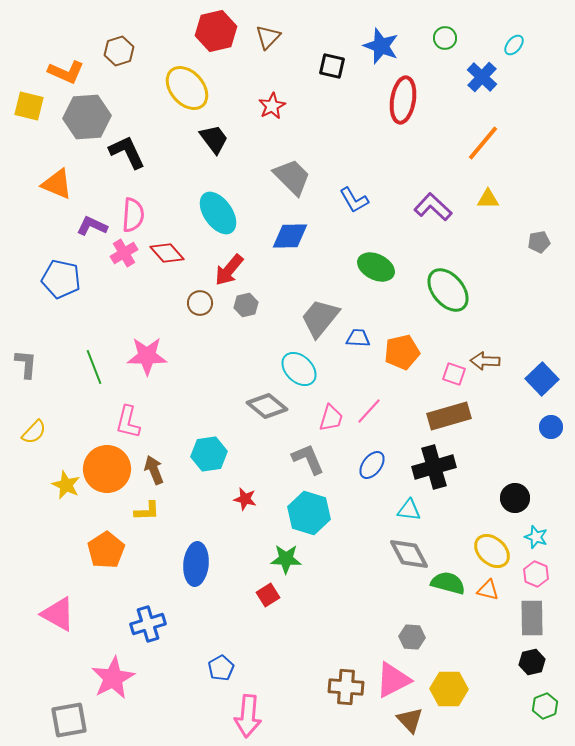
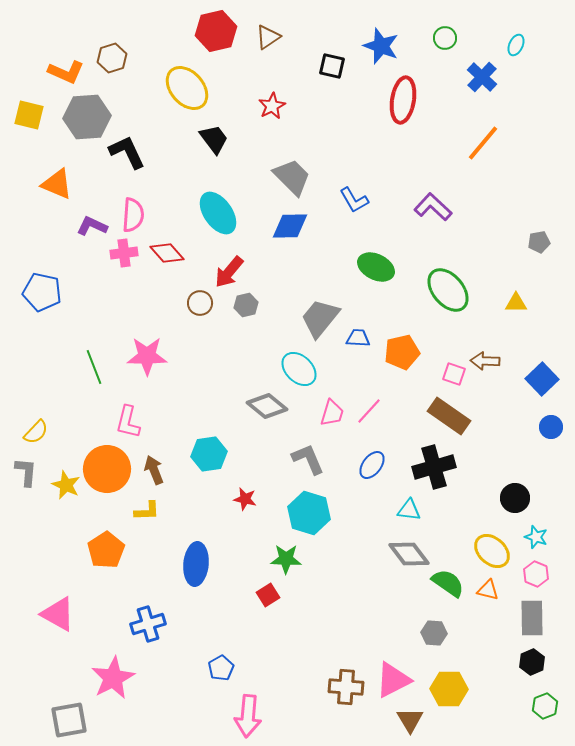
brown triangle at (268, 37): rotated 12 degrees clockwise
cyan ellipse at (514, 45): moved 2 px right; rotated 15 degrees counterclockwise
brown hexagon at (119, 51): moved 7 px left, 7 px down
yellow square at (29, 106): moved 9 px down
yellow triangle at (488, 199): moved 28 px right, 104 px down
blue diamond at (290, 236): moved 10 px up
pink cross at (124, 253): rotated 24 degrees clockwise
red arrow at (229, 270): moved 2 px down
blue pentagon at (61, 279): moved 19 px left, 13 px down
gray L-shape at (26, 364): moved 108 px down
brown rectangle at (449, 416): rotated 51 degrees clockwise
pink trapezoid at (331, 418): moved 1 px right, 5 px up
yellow semicircle at (34, 432): moved 2 px right
gray diamond at (409, 554): rotated 9 degrees counterclockwise
green semicircle at (448, 583): rotated 20 degrees clockwise
gray hexagon at (412, 637): moved 22 px right, 4 px up
black hexagon at (532, 662): rotated 10 degrees counterclockwise
brown triangle at (410, 720): rotated 12 degrees clockwise
